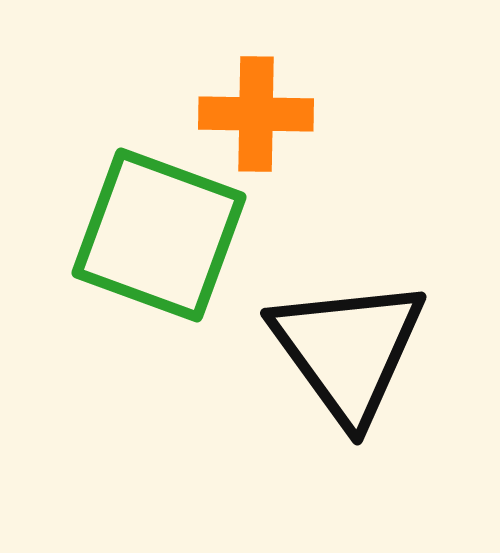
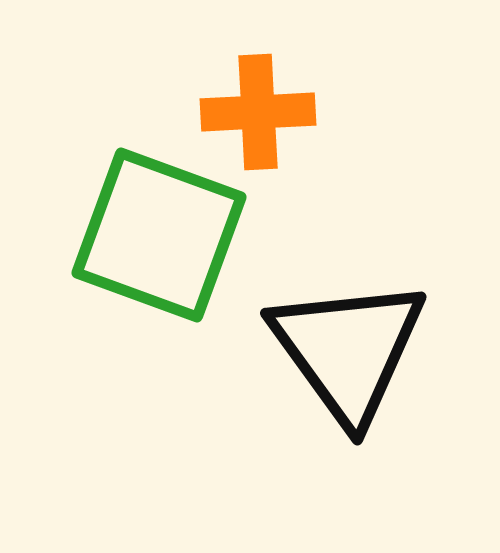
orange cross: moved 2 px right, 2 px up; rotated 4 degrees counterclockwise
